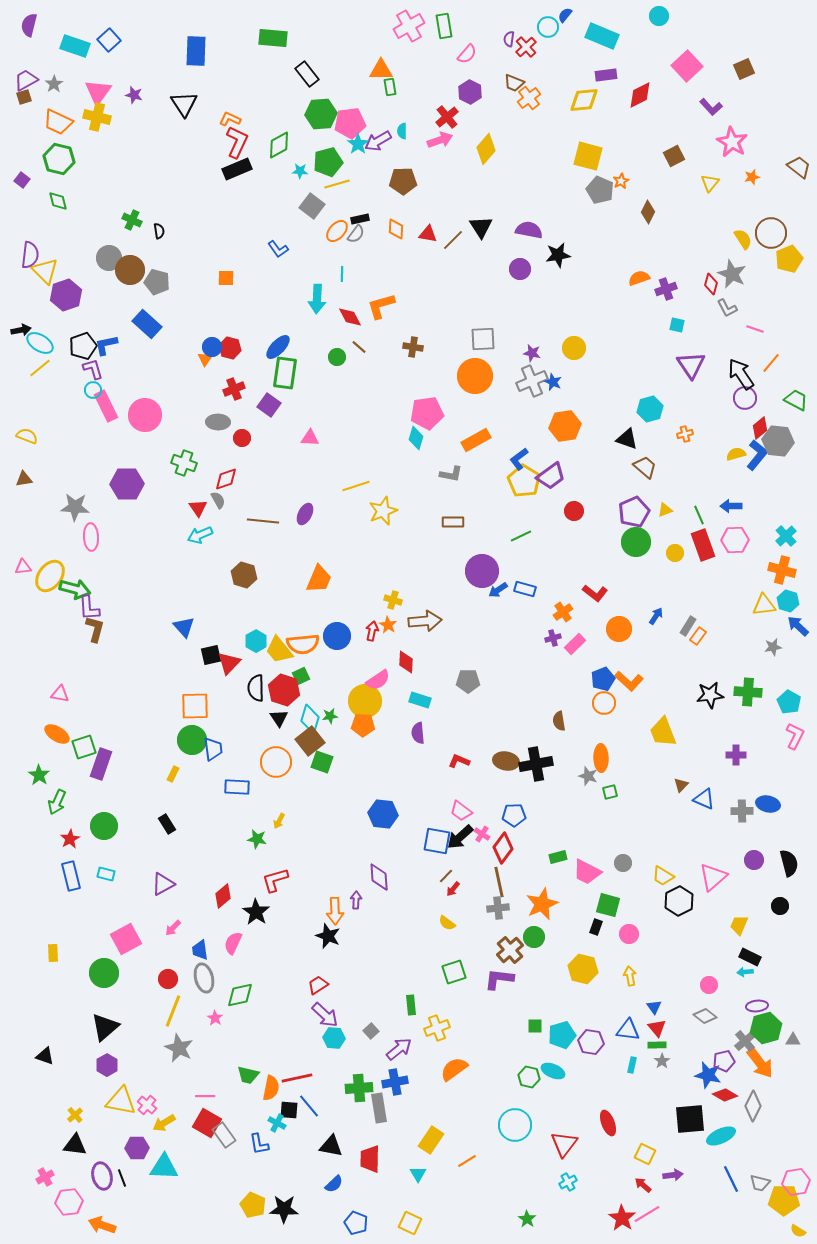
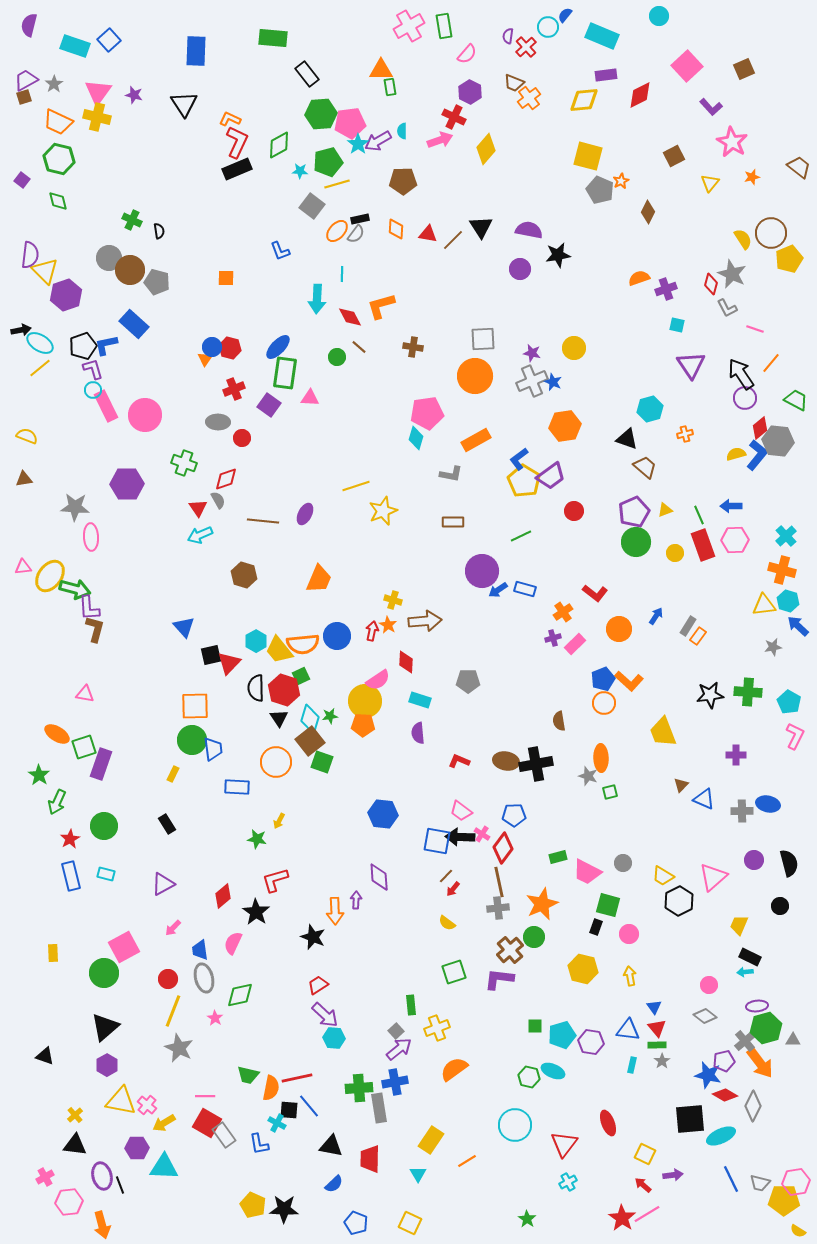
purple semicircle at (509, 39): moved 1 px left, 3 px up
red cross at (447, 117): moved 7 px right; rotated 25 degrees counterclockwise
blue L-shape at (278, 249): moved 2 px right, 2 px down; rotated 15 degrees clockwise
blue rectangle at (147, 324): moved 13 px left
pink triangle at (310, 438): moved 40 px up
pink triangle at (60, 694): moved 25 px right
black arrow at (460, 837): rotated 44 degrees clockwise
black star at (328, 936): moved 15 px left, 1 px down
pink square at (126, 939): moved 2 px left, 8 px down
gray square at (371, 1031): moved 25 px right
black line at (122, 1178): moved 2 px left, 7 px down
orange arrow at (102, 1225): rotated 124 degrees counterclockwise
